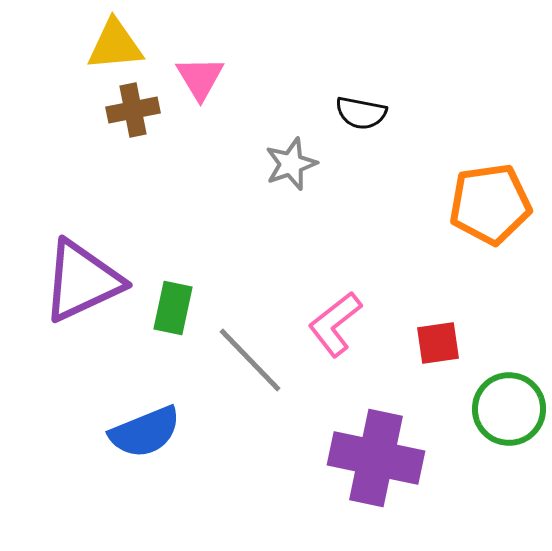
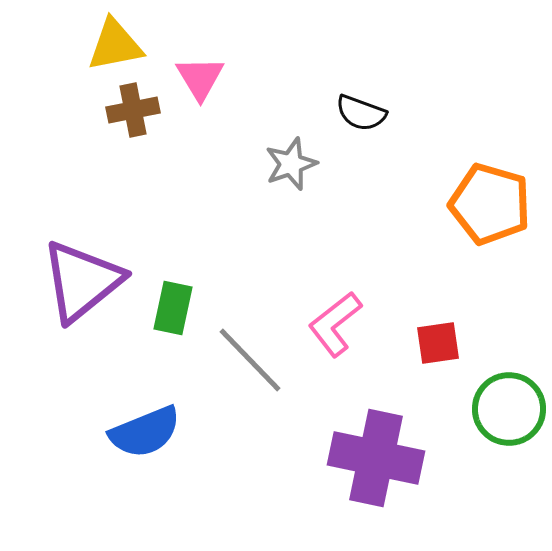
yellow triangle: rotated 6 degrees counterclockwise
black semicircle: rotated 9 degrees clockwise
orange pentagon: rotated 24 degrees clockwise
purple triangle: rotated 14 degrees counterclockwise
